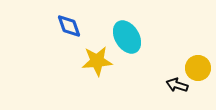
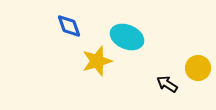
cyan ellipse: rotated 36 degrees counterclockwise
yellow star: rotated 12 degrees counterclockwise
black arrow: moved 10 px left, 1 px up; rotated 15 degrees clockwise
